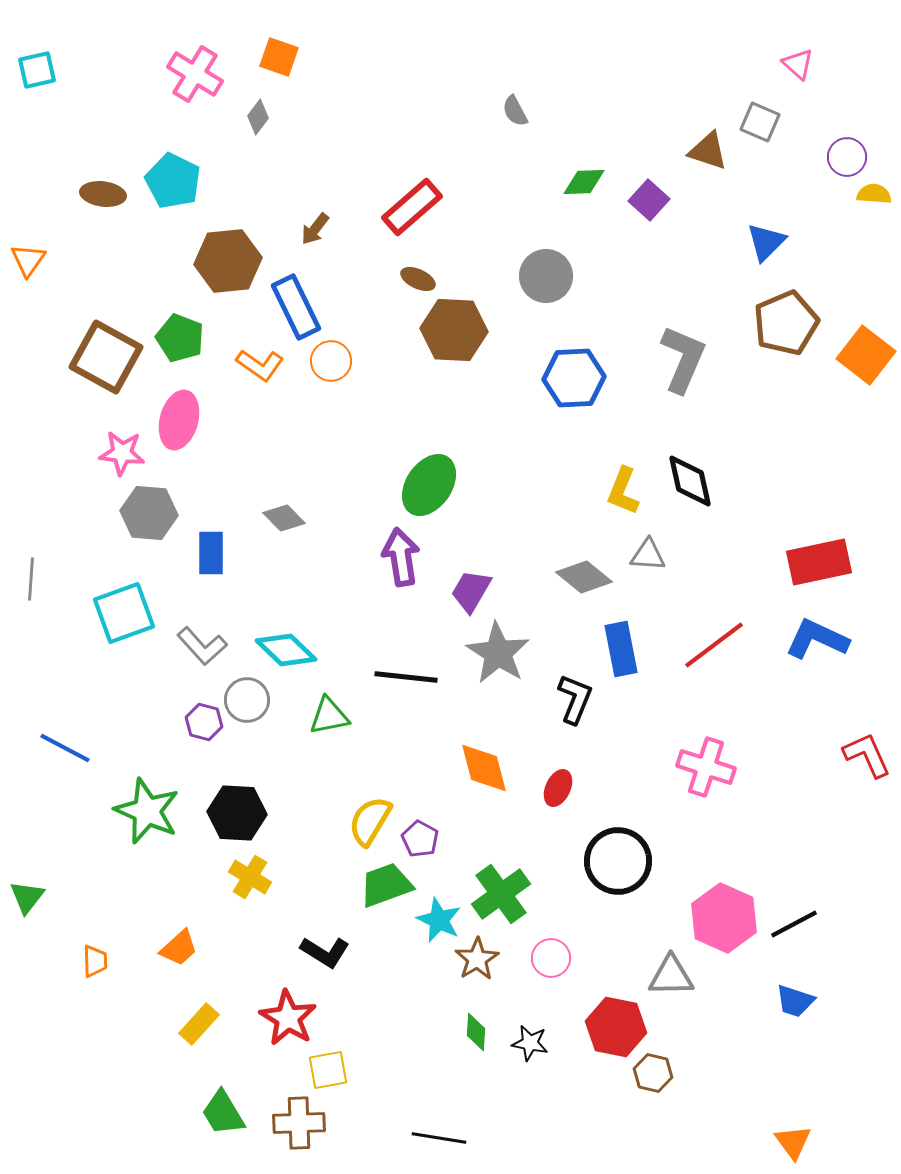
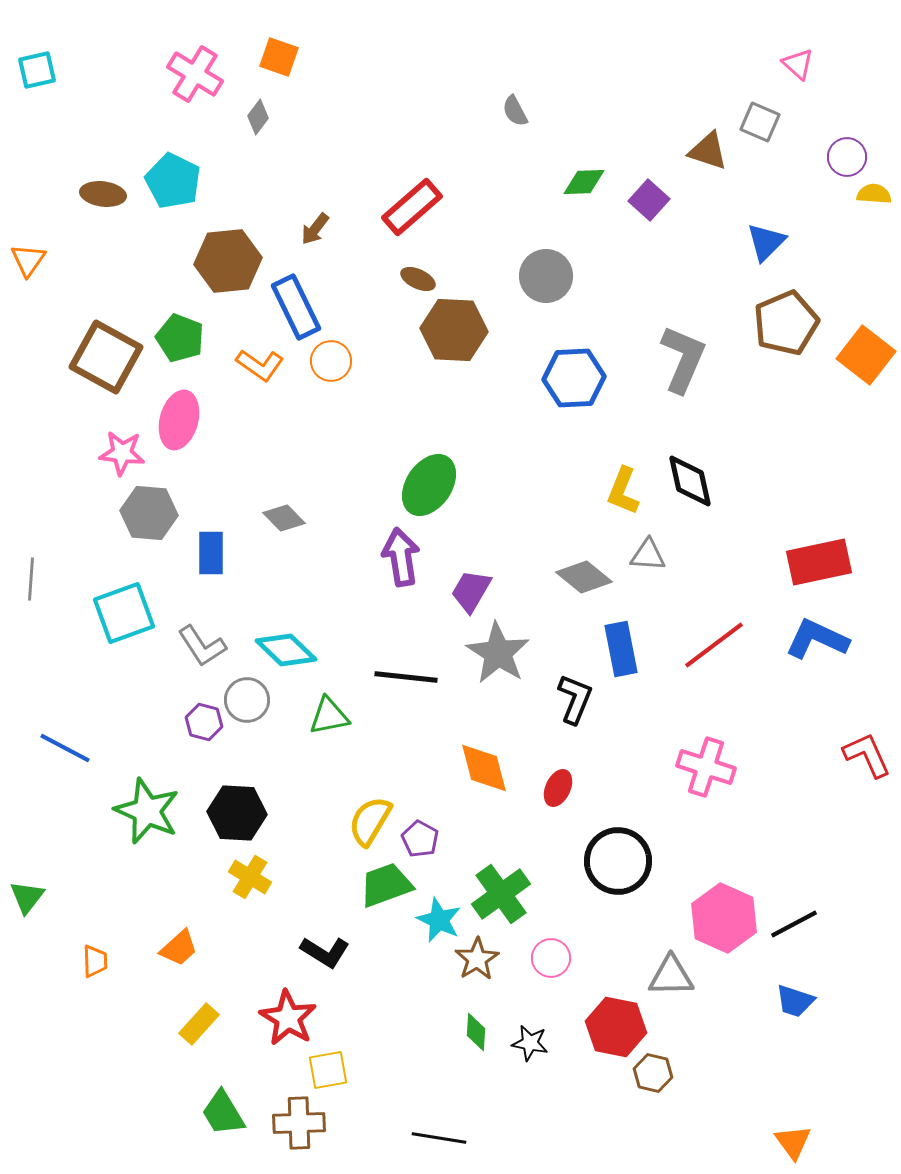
gray L-shape at (202, 646): rotated 9 degrees clockwise
